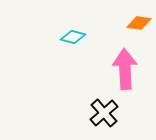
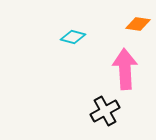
orange diamond: moved 1 px left, 1 px down
black cross: moved 1 px right, 2 px up; rotated 12 degrees clockwise
